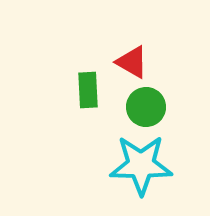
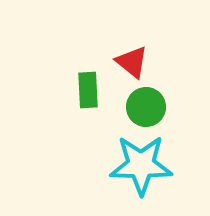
red triangle: rotated 9 degrees clockwise
